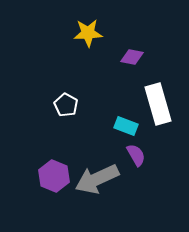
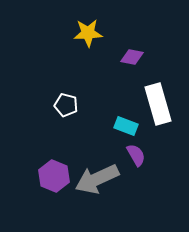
white pentagon: rotated 15 degrees counterclockwise
